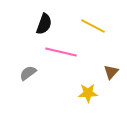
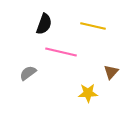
yellow line: rotated 15 degrees counterclockwise
